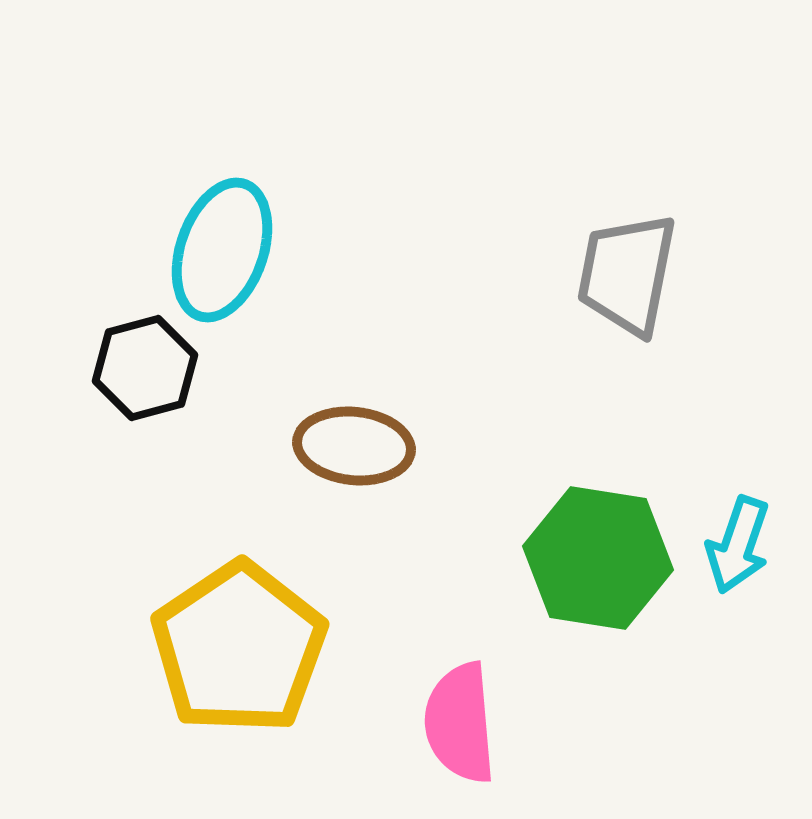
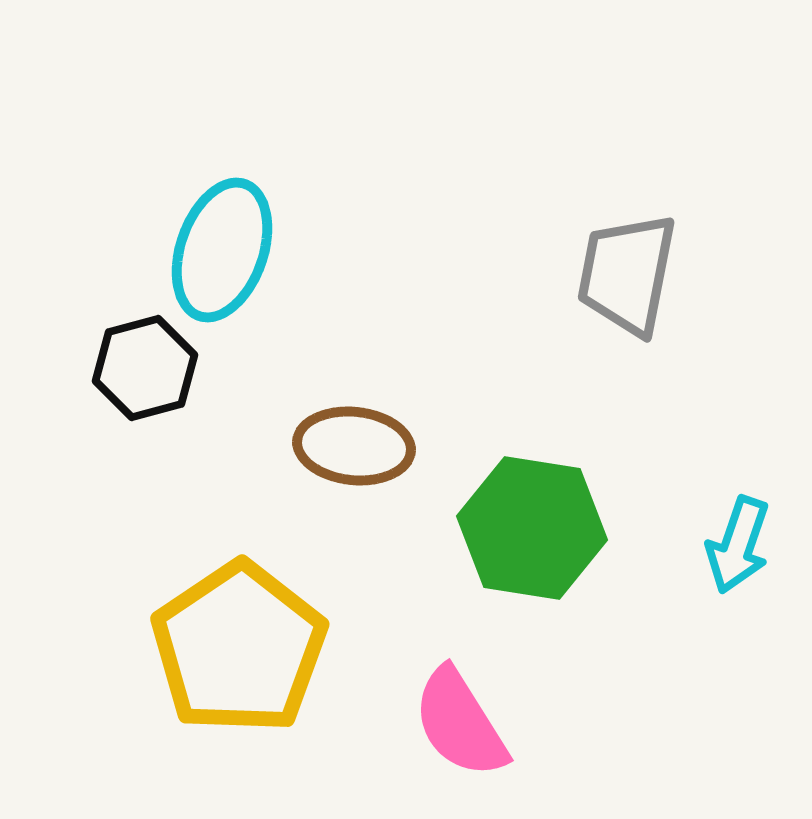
green hexagon: moved 66 px left, 30 px up
pink semicircle: rotated 27 degrees counterclockwise
